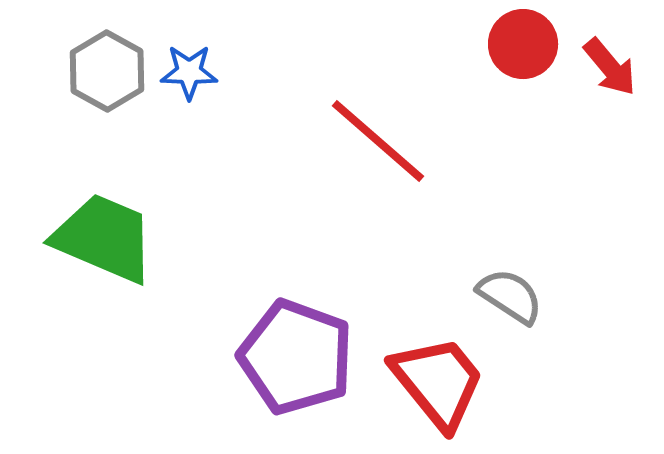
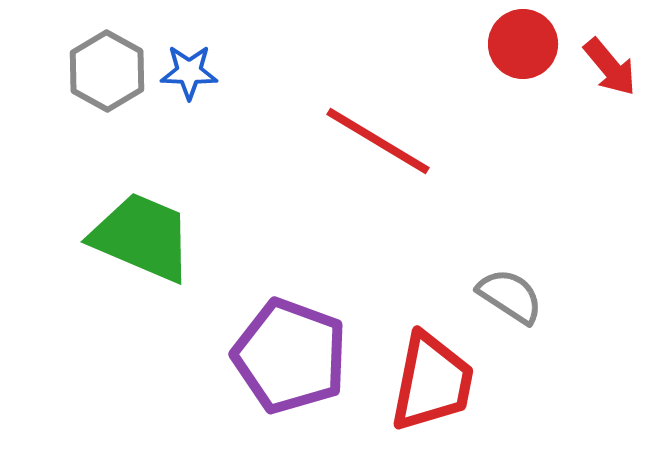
red line: rotated 10 degrees counterclockwise
green trapezoid: moved 38 px right, 1 px up
purple pentagon: moved 6 px left, 1 px up
red trapezoid: moved 6 px left; rotated 50 degrees clockwise
